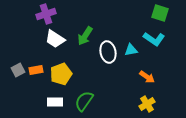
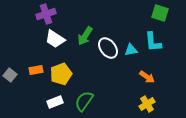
cyan L-shape: moved 1 px left, 3 px down; rotated 50 degrees clockwise
white ellipse: moved 4 px up; rotated 25 degrees counterclockwise
gray square: moved 8 px left, 5 px down; rotated 24 degrees counterclockwise
white rectangle: rotated 21 degrees counterclockwise
